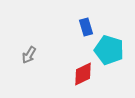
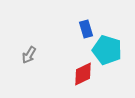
blue rectangle: moved 2 px down
cyan pentagon: moved 2 px left
